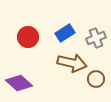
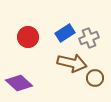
gray cross: moved 7 px left
brown circle: moved 1 px left, 1 px up
